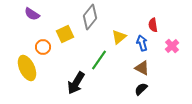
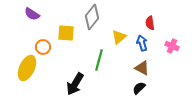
gray diamond: moved 2 px right
red semicircle: moved 3 px left, 2 px up
yellow square: moved 1 px right, 1 px up; rotated 30 degrees clockwise
pink cross: rotated 24 degrees counterclockwise
green line: rotated 20 degrees counterclockwise
yellow ellipse: rotated 50 degrees clockwise
black arrow: moved 1 px left, 1 px down
black semicircle: moved 2 px left, 1 px up
